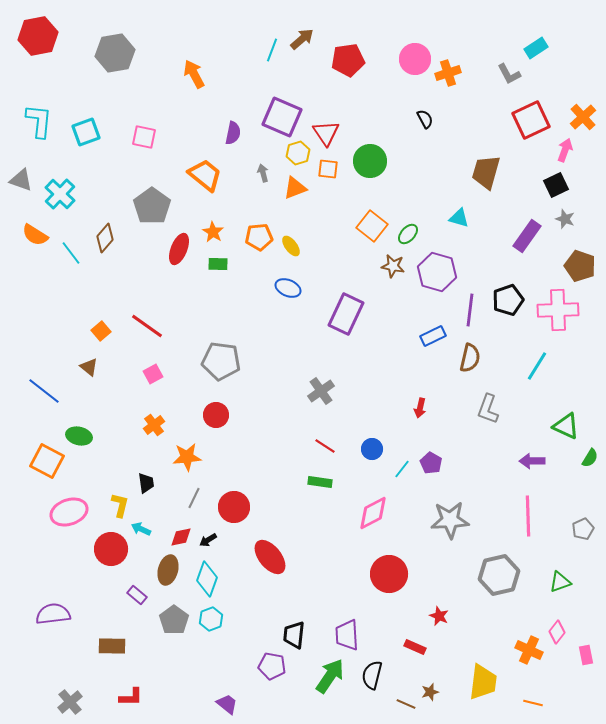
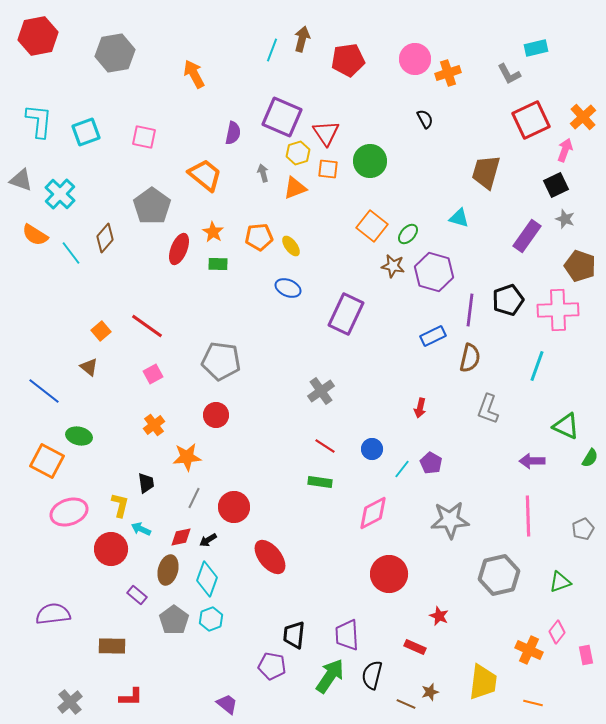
brown arrow at (302, 39): rotated 35 degrees counterclockwise
cyan rectangle at (536, 48): rotated 20 degrees clockwise
purple hexagon at (437, 272): moved 3 px left
cyan line at (537, 366): rotated 12 degrees counterclockwise
